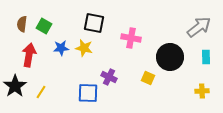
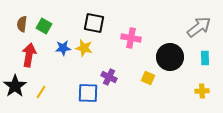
blue star: moved 2 px right
cyan rectangle: moved 1 px left, 1 px down
